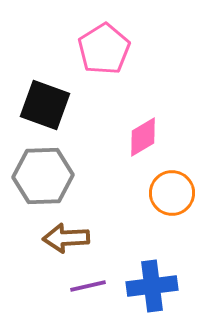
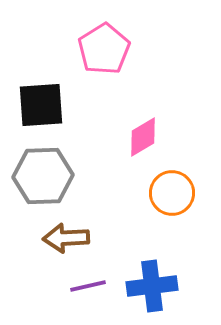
black square: moved 4 px left; rotated 24 degrees counterclockwise
